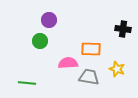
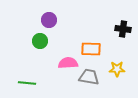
yellow star: rotated 21 degrees counterclockwise
